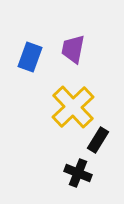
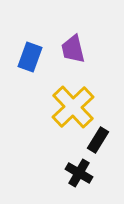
purple trapezoid: rotated 24 degrees counterclockwise
black cross: moved 1 px right; rotated 8 degrees clockwise
